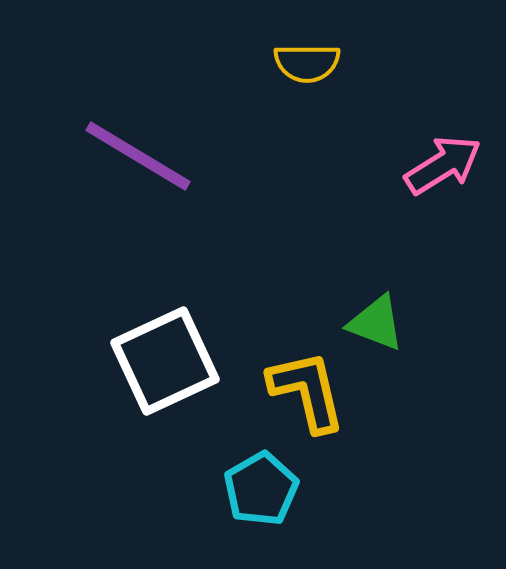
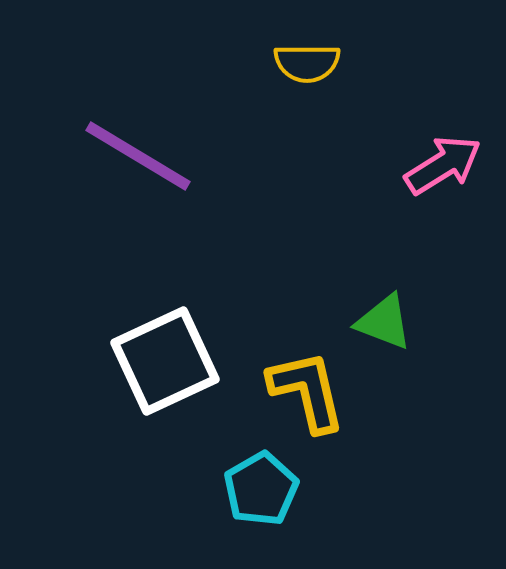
green triangle: moved 8 px right, 1 px up
